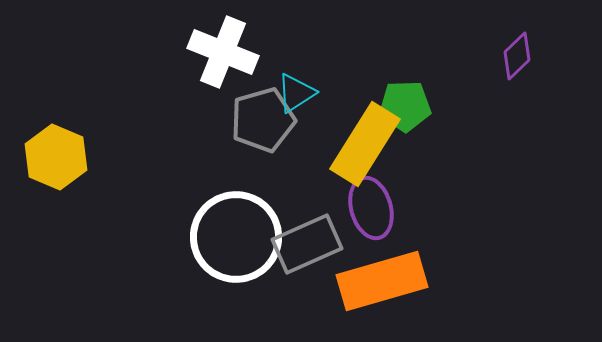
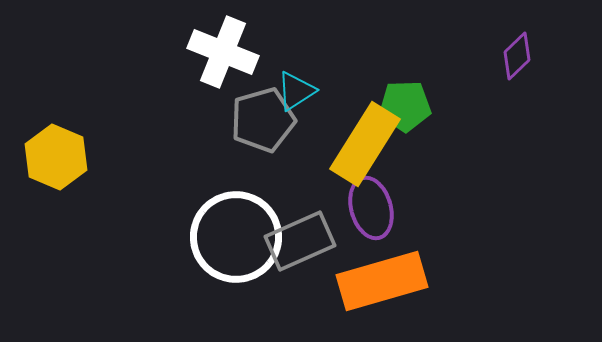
cyan triangle: moved 2 px up
gray rectangle: moved 7 px left, 3 px up
